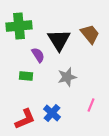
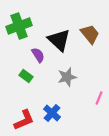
green cross: rotated 15 degrees counterclockwise
black triangle: rotated 15 degrees counterclockwise
green rectangle: rotated 32 degrees clockwise
pink line: moved 8 px right, 7 px up
red L-shape: moved 1 px left, 1 px down
